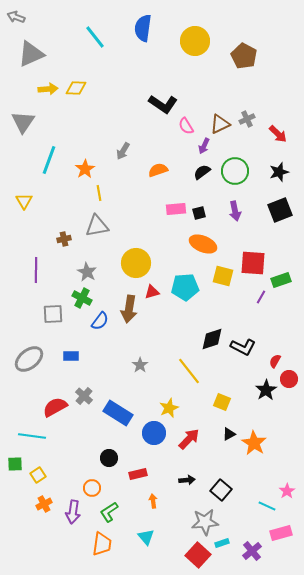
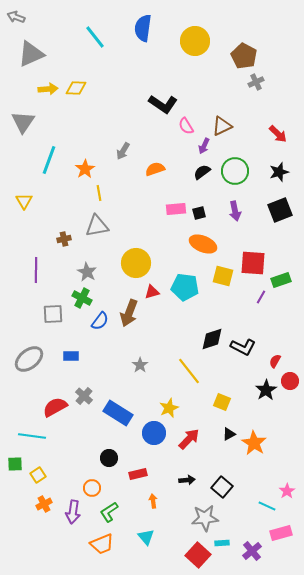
gray cross at (247, 119): moved 9 px right, 37 px up
brown triangle at (220, 124): moved 2 px right, 2 px down
orange semicircle at (158, 170): moved 3 px left, 1 px up
cyan pentagon at (185, 287): rotated 12 degrees clockwise
brown arrow at (129, 309): moved 4 px down; rotated 12 degrees clockwise
red circle at (289, 379): moved 1 px right, 2 px down
black square at (221, 490): moved 1 px right, 3 px up
gray star at (205, 522): moved 4 px up
cyan rectangle at (222, 543): rotated 16 degrees clockwise
orange trapezoid at (102, 544): rotated 60 degrees clockwise
